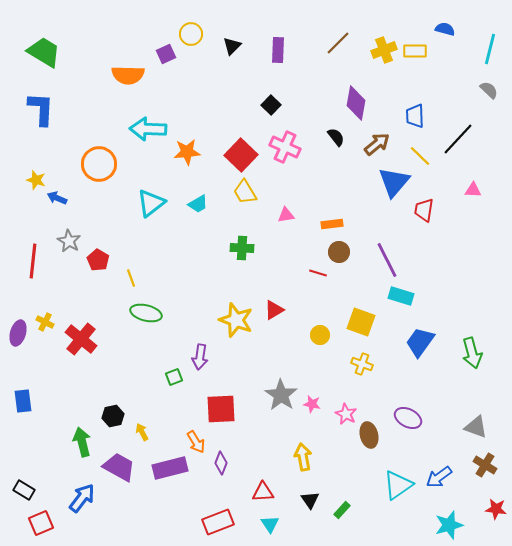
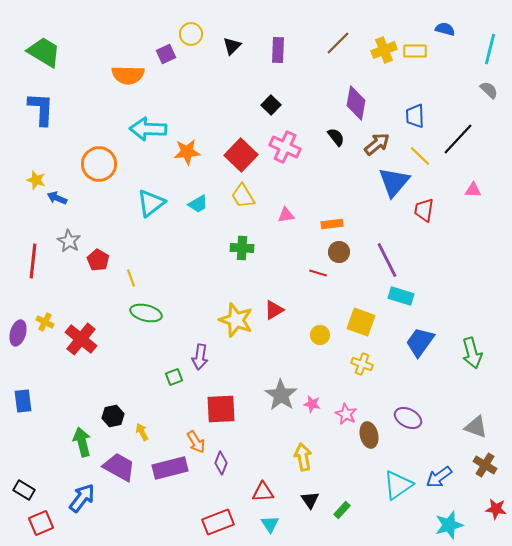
yellow trapezoid at (245, 192): moved 2 px left, 4 px down
